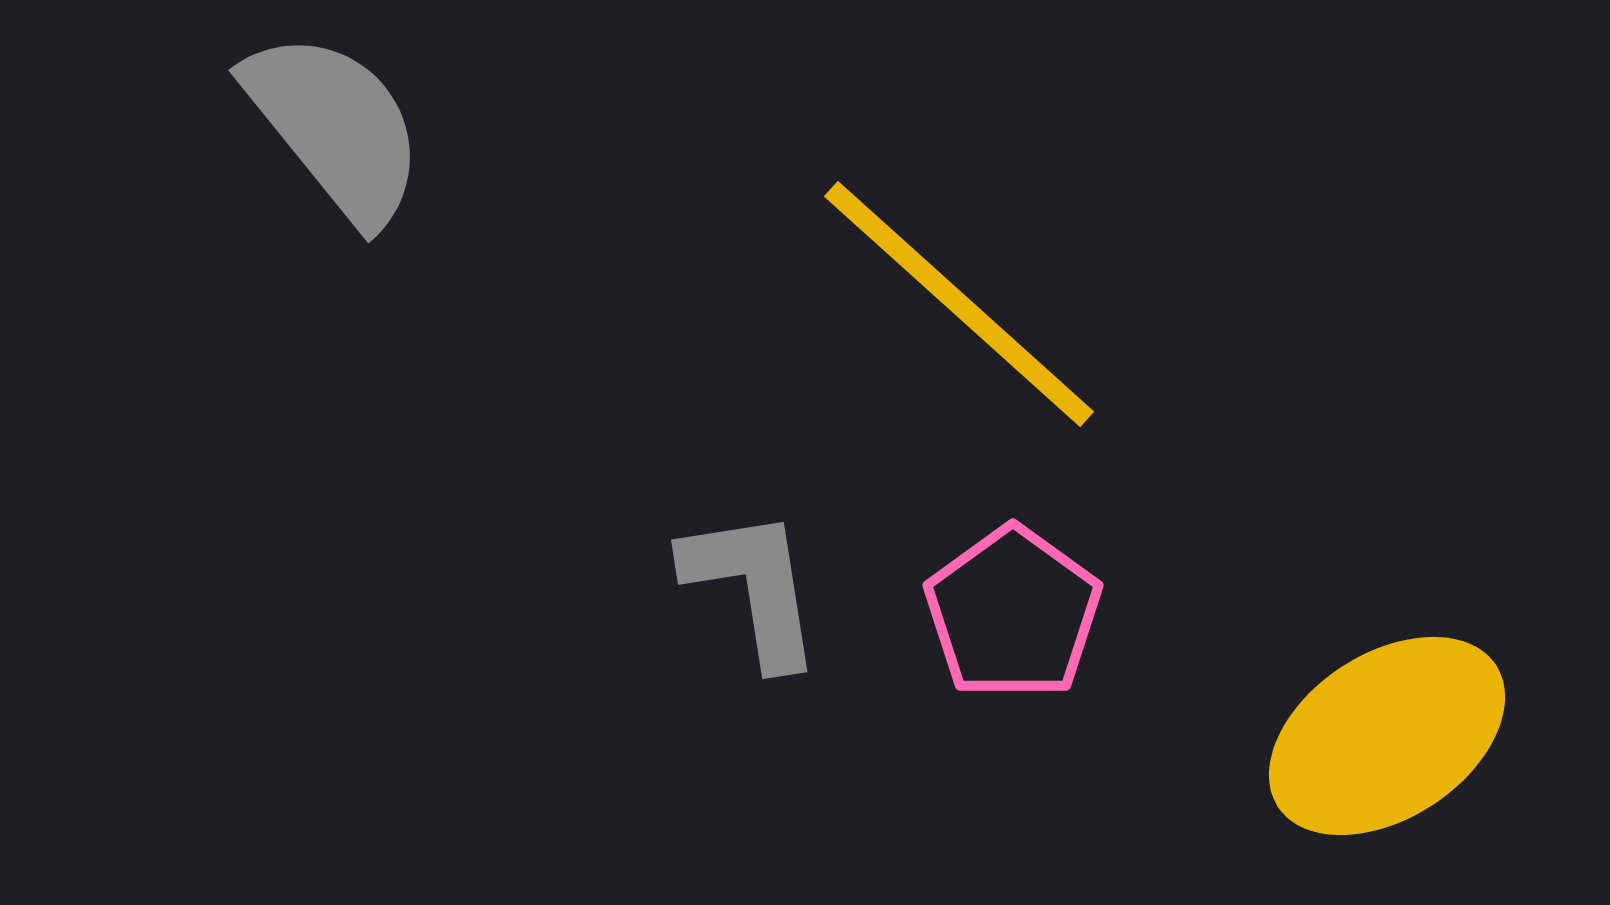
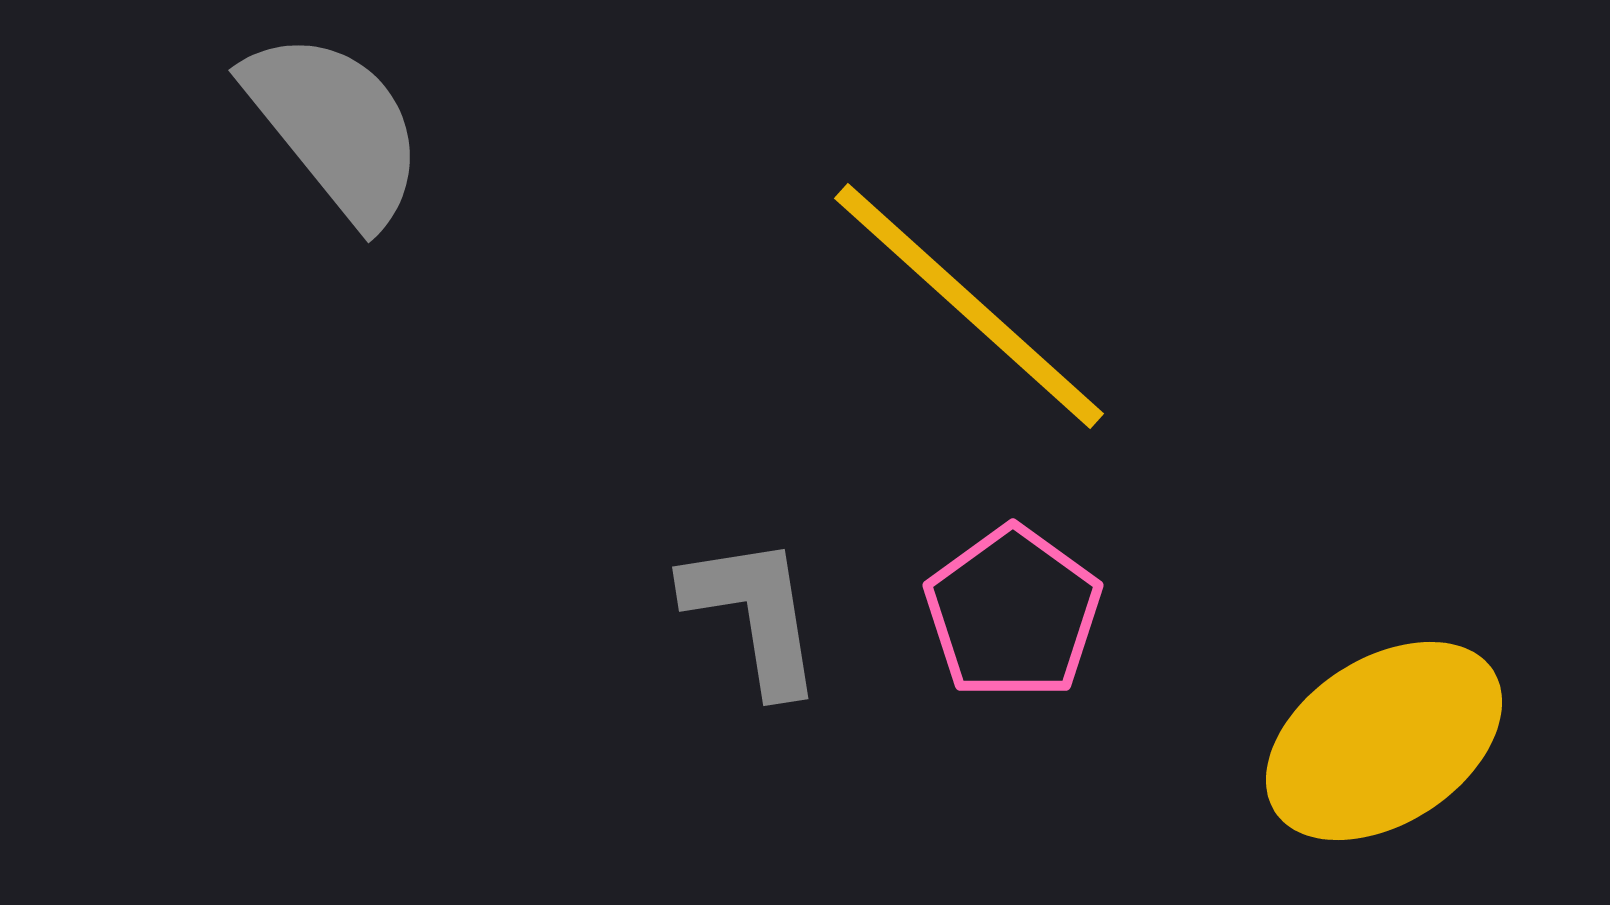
yellow line: moved 10 px right, 2 px down
gray L-shape: moved 1 px right, 27 px down
yellow ellipse: moved 3 px left, 5 px down
